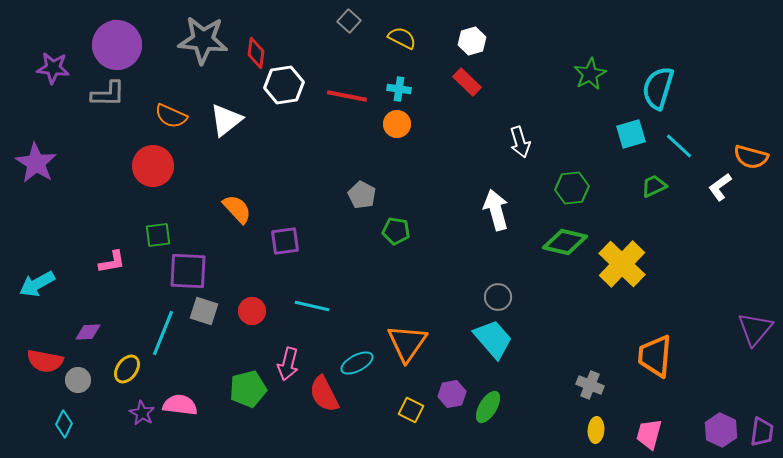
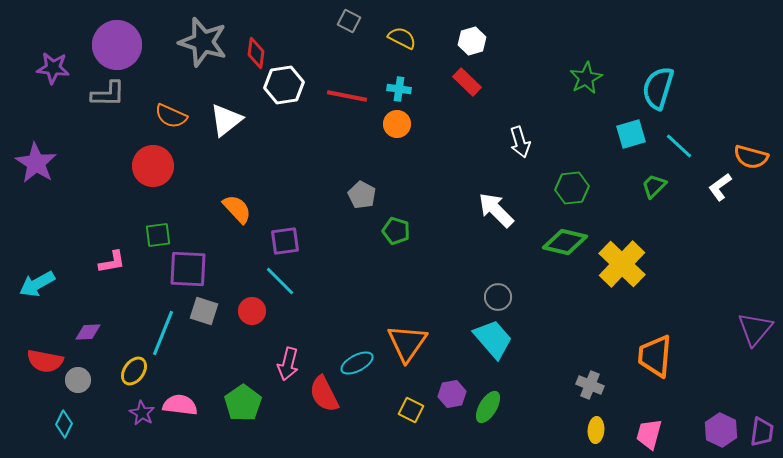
gray square at (349, 21): rotated 15 degrees counterclockwise
gray star at (203, 40): moved 2 px down; rotated 12 degrees clockwise
green star at (590, 74): moved 4 px left, 4 px down
green trapezoid at (654, 186): rotated 20 degrees counterclockwise
white arrow at (496, 210): rotated 30 degrees counterclockwise
green pentagon at (396, 231): rotated 8 degrees clockwise
purple square at (188, 271): moved 2 px up
cyan line at (312, 306): moved 32 px left, 25 px up; rotated 32 degrees clockwise
yellow ellipse at (127, 369): moved 7 px right, 2 px down
green pentagon at (248, 389): moved 5 px left, 14 px down; rotated 21 degrees counterclockwise
